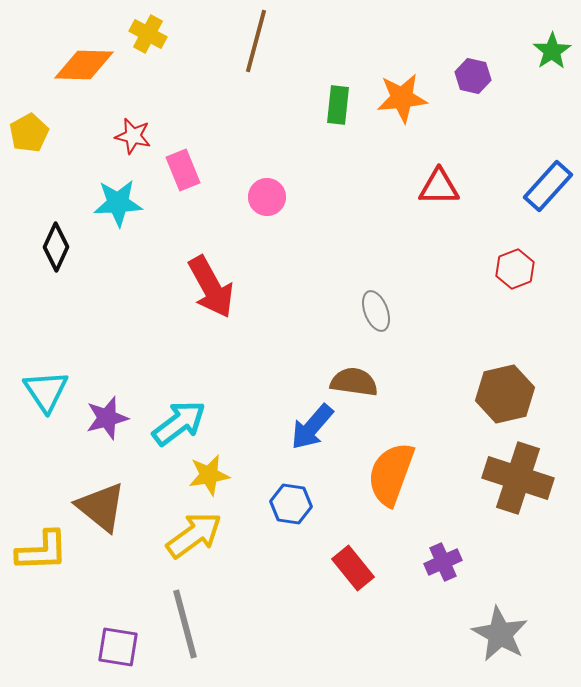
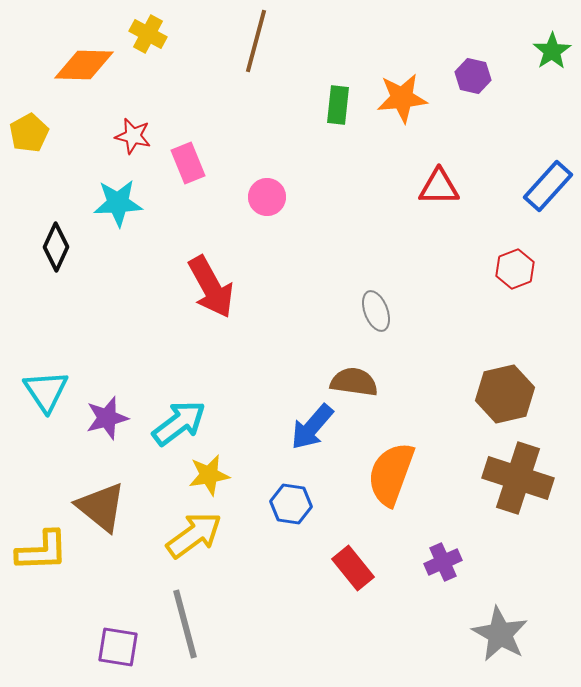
pink rectangle: moved 5 px right, 7 px up
